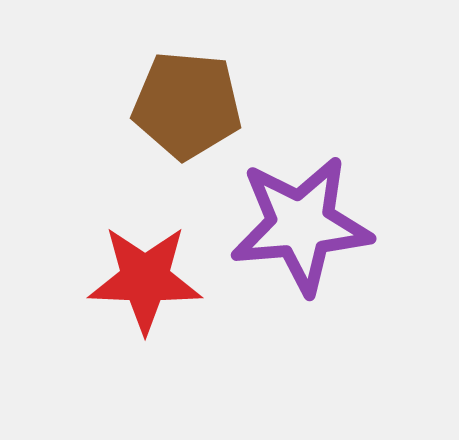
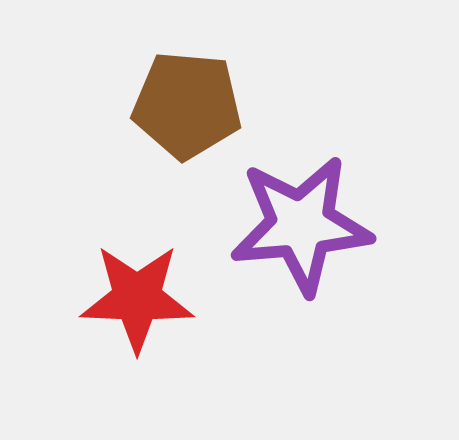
red star: moved 8 px left, 19 px down
